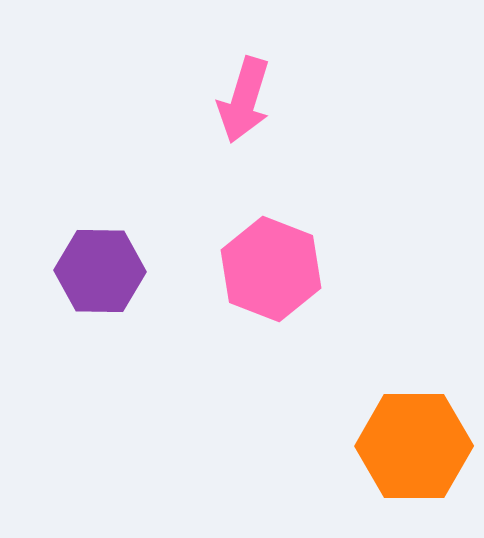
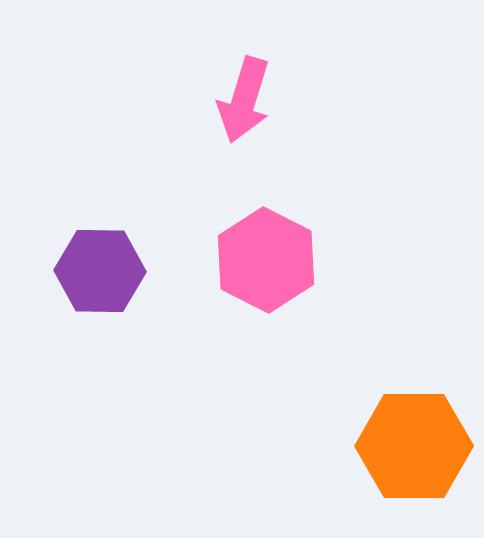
pink hexagon: moved 5 px left, 9 px up; rotated 6 degrees clockwise
